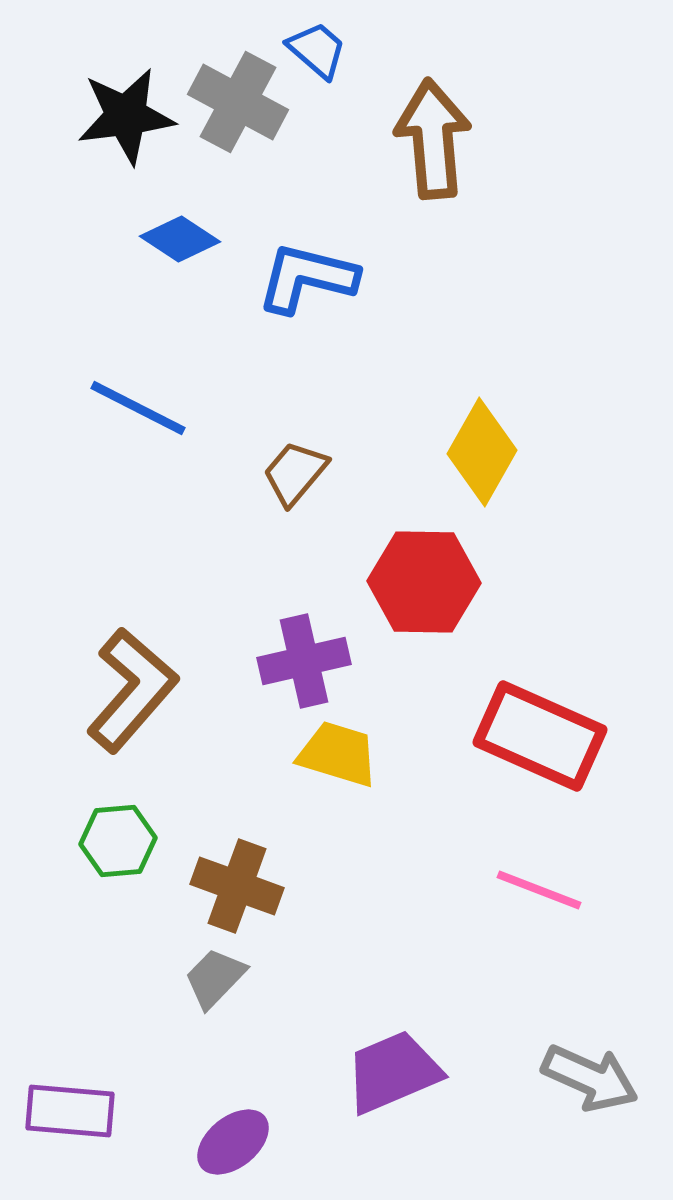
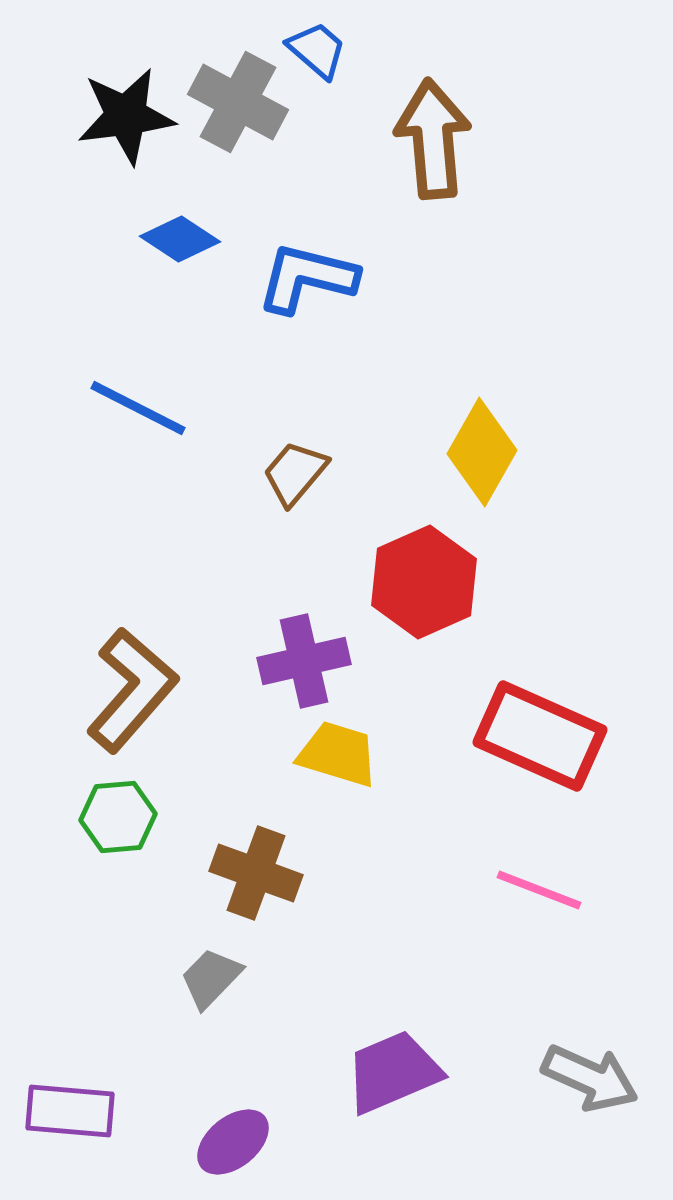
red hexagon: rotated 25 degrees counterclockwise
green hexagon: moved 24 px up
brown cross: moved 19 px right, 13 px up
gray trapezoid: moved 4 px left
